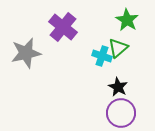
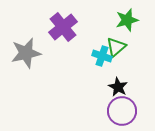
green star: rotated 25 degrees clockwise
purple cross: rotated 12 degrees clockwise
green triangle: moved 2 px left, 1 px up
purple circle: moved 1 px right, 2 px up
